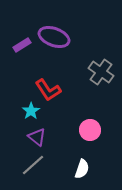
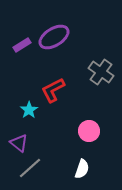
purple ellipse: rotated 52 degrees counterclockwise
red L-shape: moved 5 px right; rotated 96 degrees clockwise
cyan star: moved 2 px left, 1 px up
pink circle: moved 1 px left, 1 px down
purple triangle: moved 18 px left, 6 px down
gray line: moved 3 px left, 3 px down
